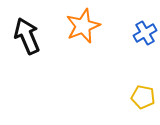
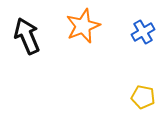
blue cross: moved 2 px left, 1 px up
